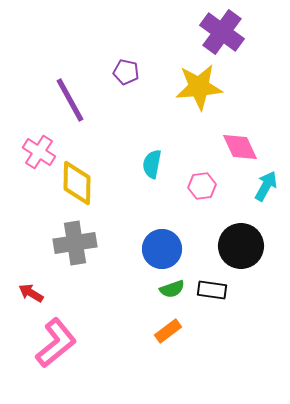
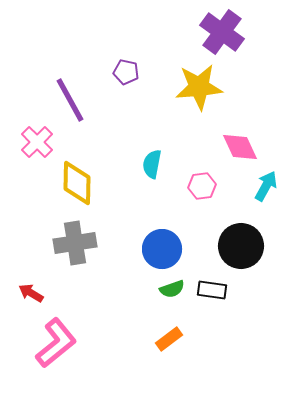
pink cross: moved 2 px left, 10 px up; rotated 12 degrees clockwise
orange rectangle: moved 1 px right, 8 px down
